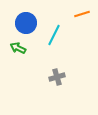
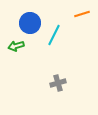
blue circle: moved 4 px right
green arrow: moved 2 px left, 2 px up; rotated 42 degrees counterclockwise
gray cross: moved 1 px right, 6 px down
